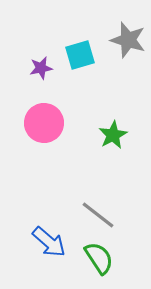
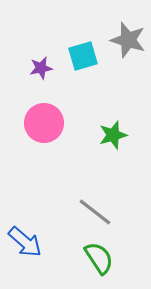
cyan square: moved 3 px right, 1 px down
green star: rotated 12 degrees clockwise
gray line: moved 3 px left, 3 px up
blue arrow: moved 24 px left
